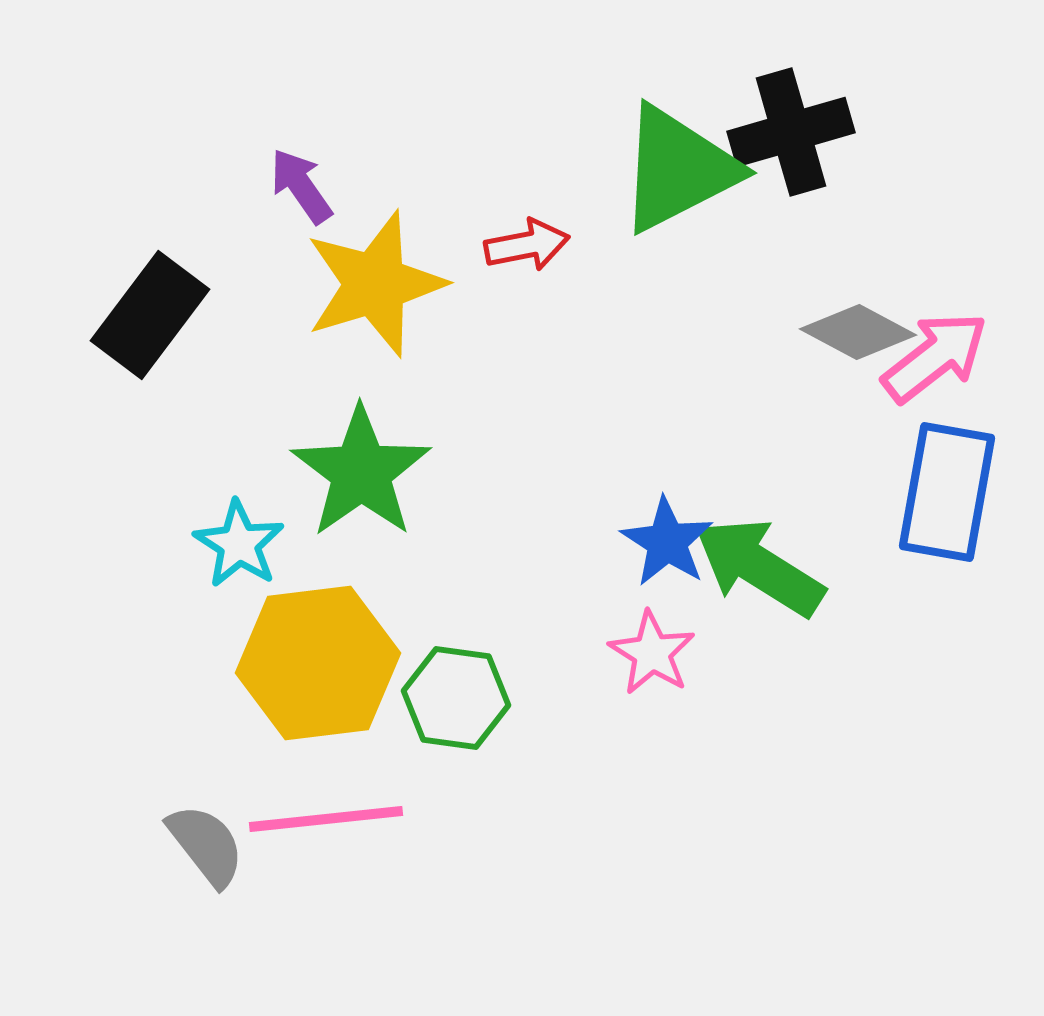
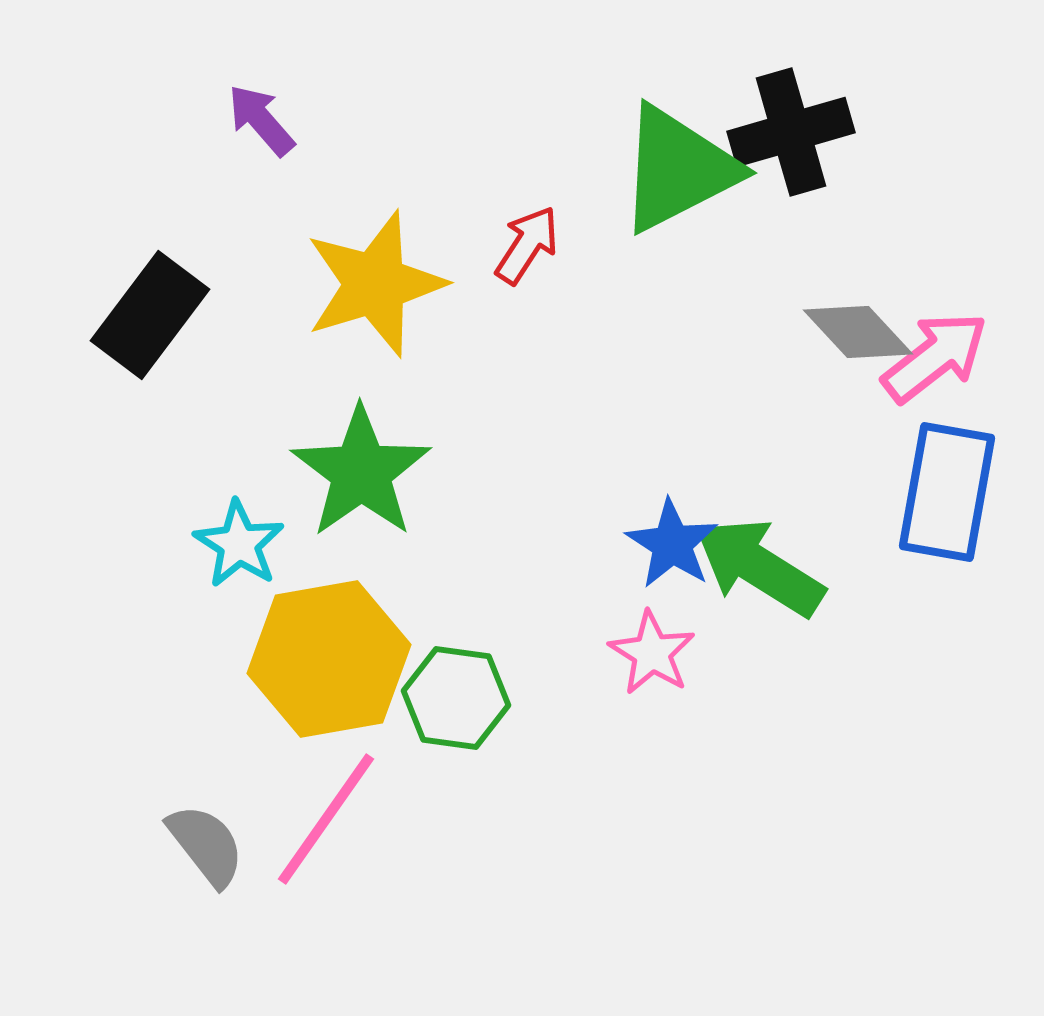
purple arrow: moved 40 px left, 66 px up; rotated 6 degrees counterclockwise
red arrow: rotated 46 degrees counterclockwise
gray diamond: rotated 19 degrees clockwise
blue star: moved 5 px right, 2 px down
yellow hexagon: moved 11 px right, 4 px up; rotated 3 degrees counterclockwise
pink line: rotated 49 degrees counterclockwise
